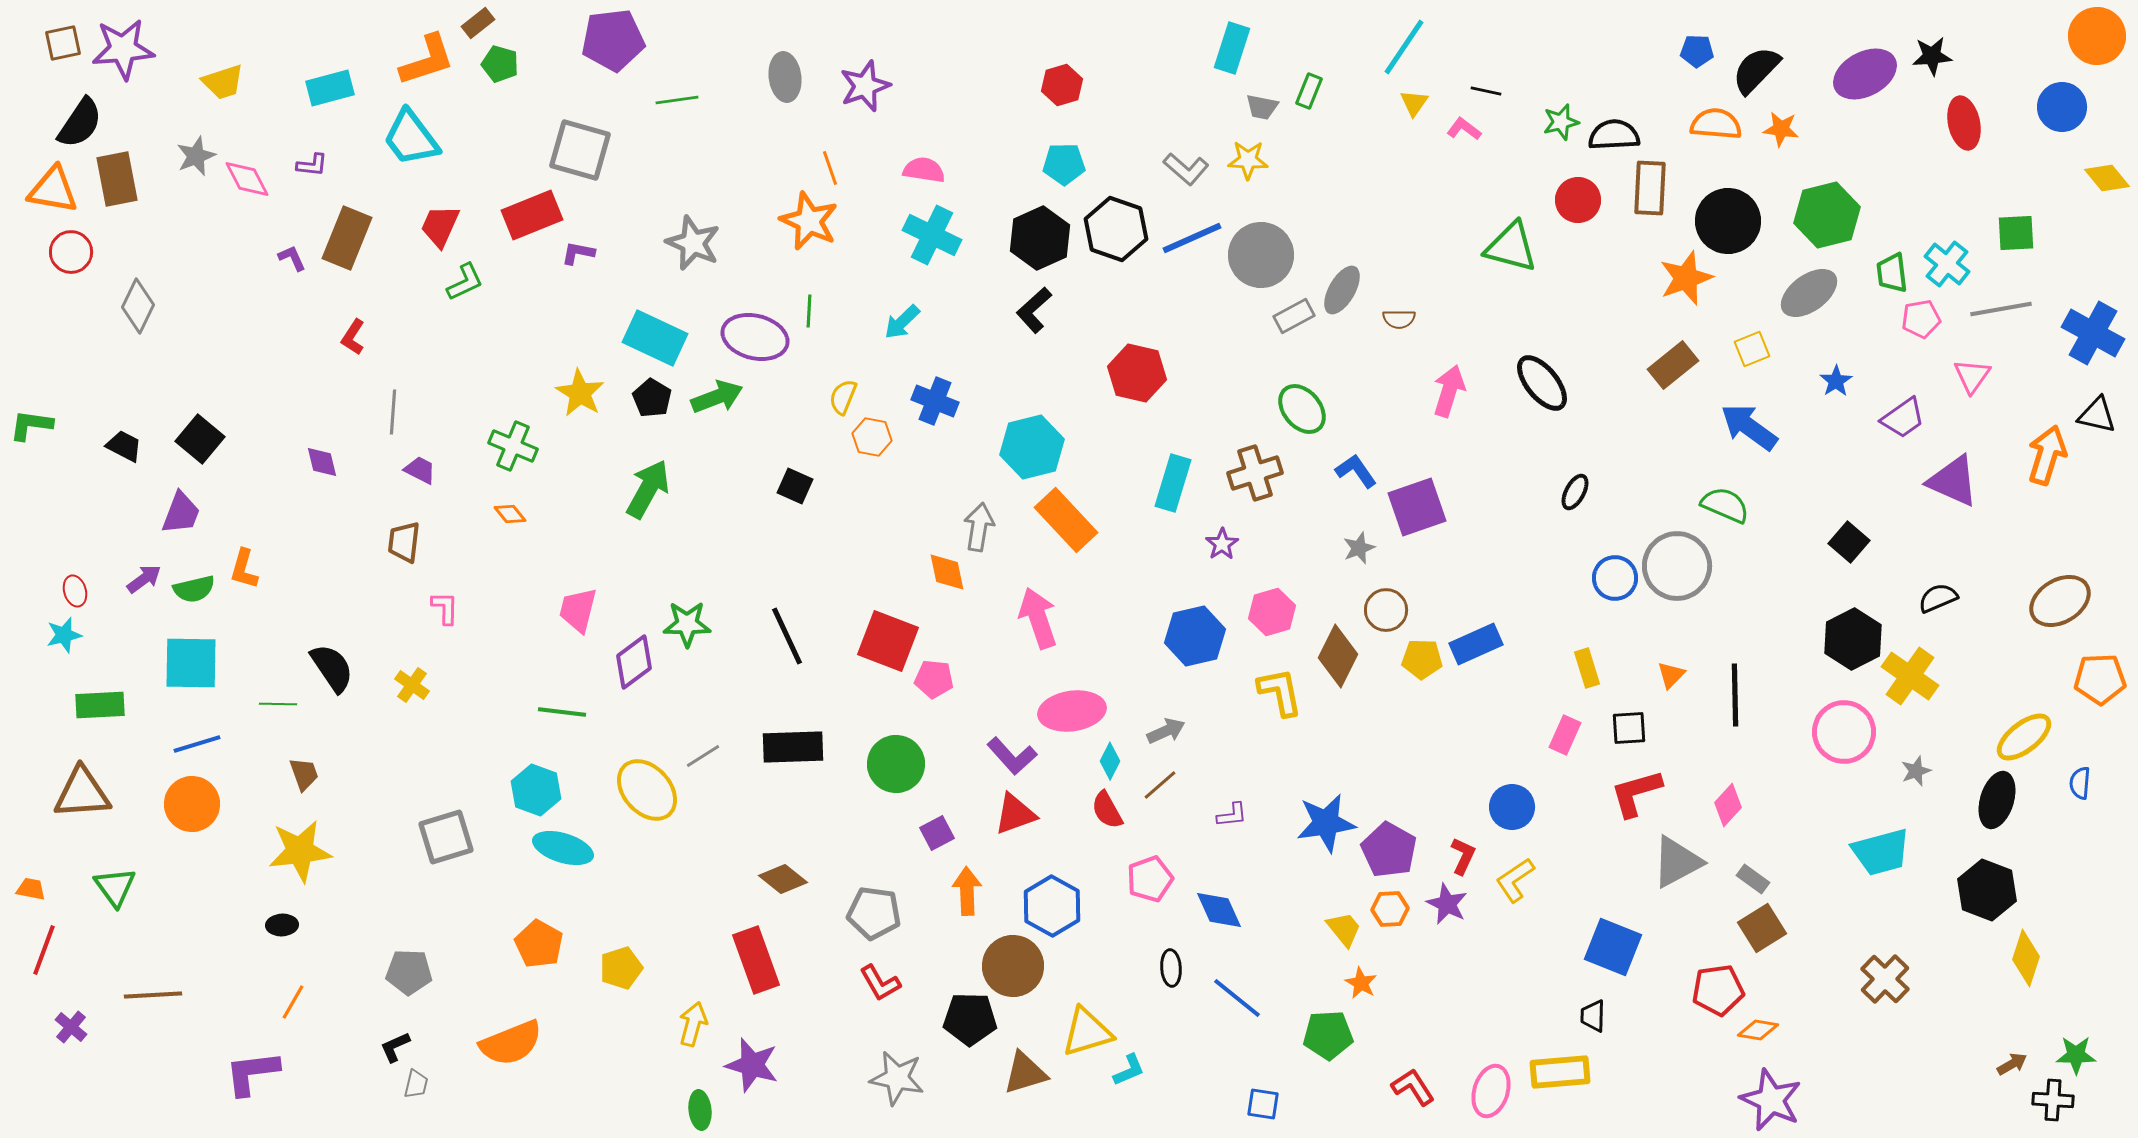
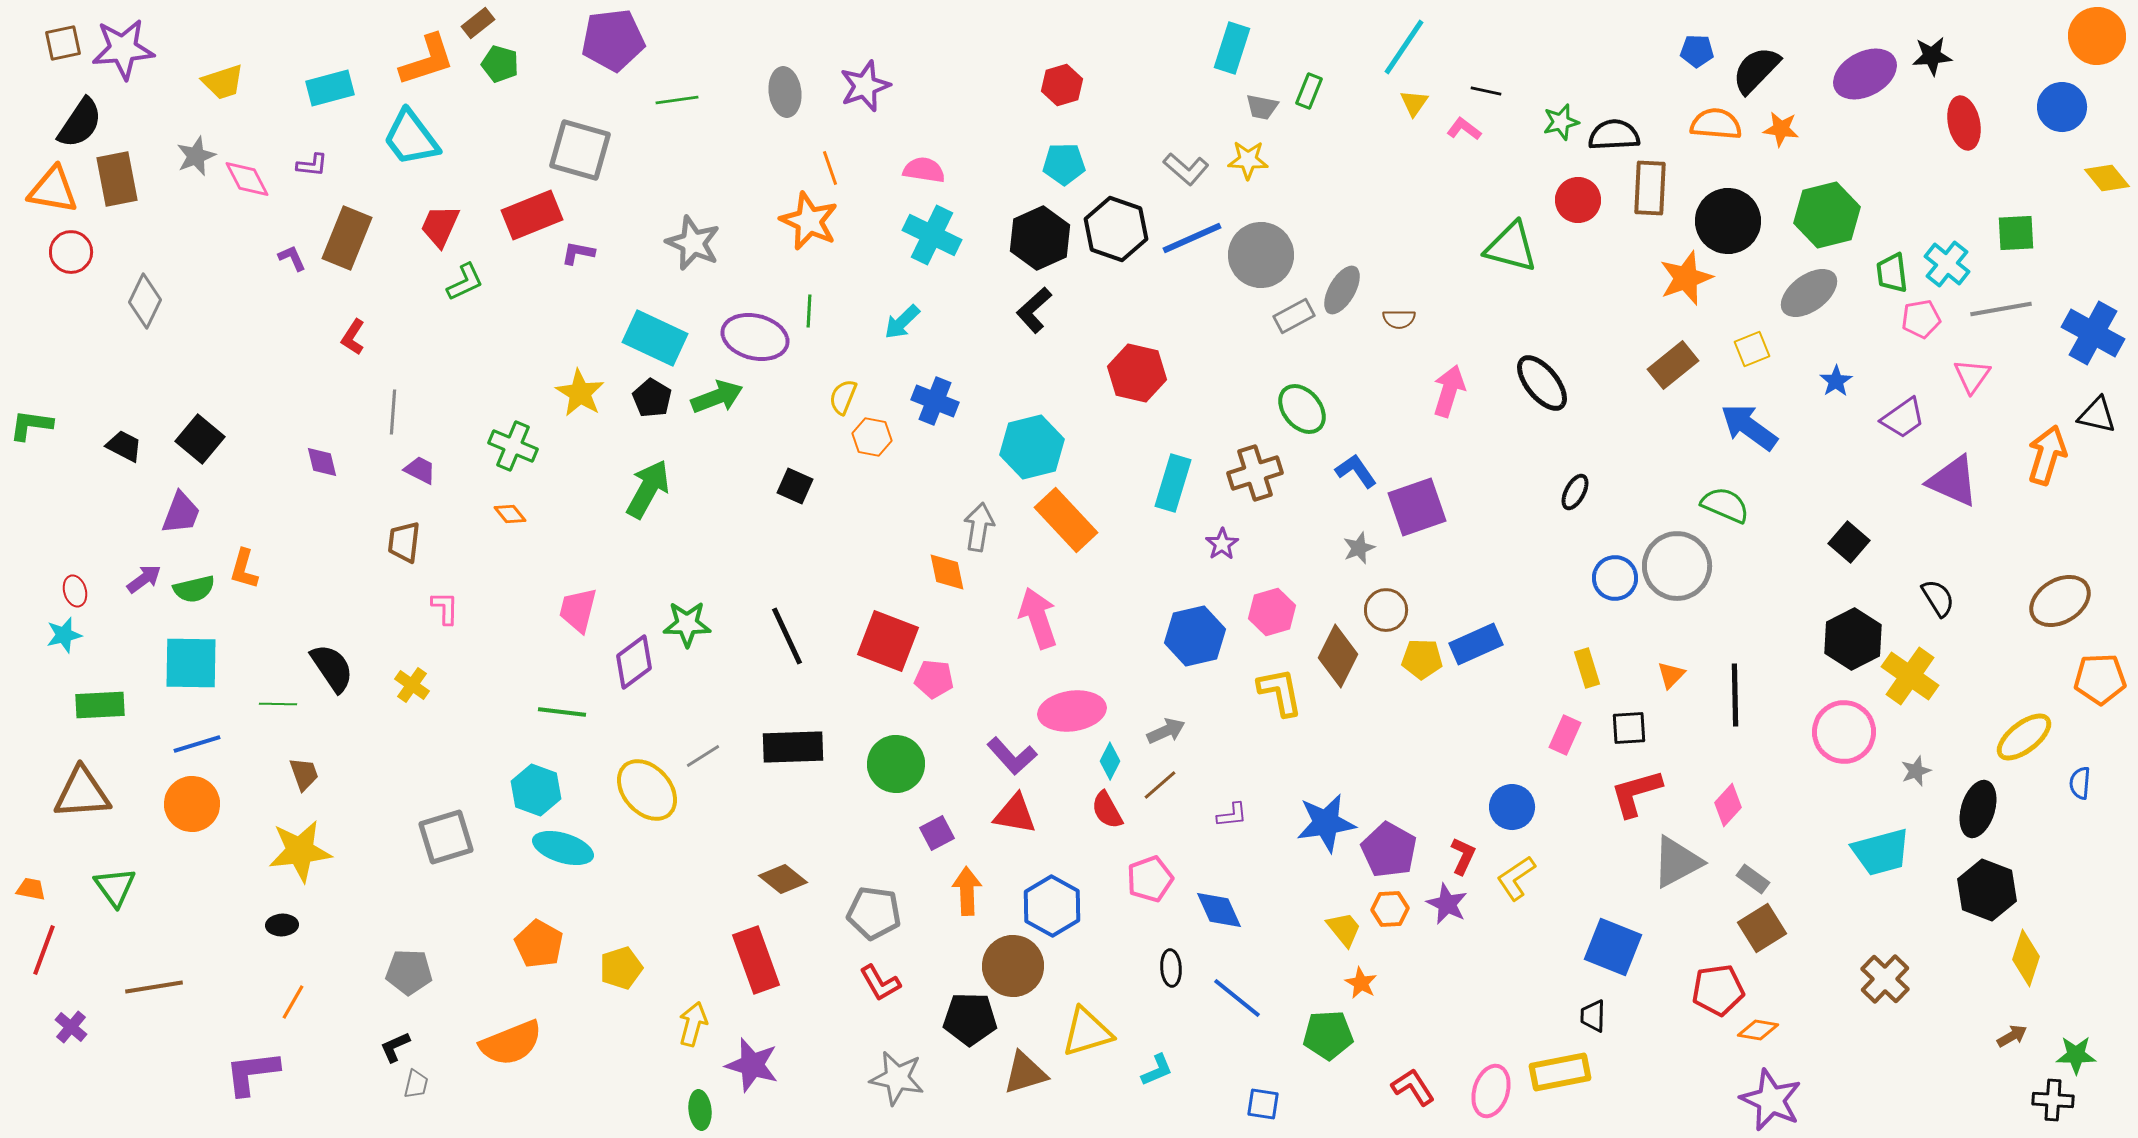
gray ellipse at (785, 77): moved 15 px down
gray diamond at (138, 306): moved 7 px right, 5 px up
black semicircle at (1938, 598): rotated 81 degrees clockwise
black ellipse at (1997, 800): moved 19 px left, 9 px down
red triangle at (1015, 814): rotated 30 degrees clockwise
yellow L-shape at (1515, 880): moved 1 px right, 2 px up
brown line at (153, 995): moved 1 px right, 8 px up; rotated 6 degrees counterclockwise
brown arrow at (2012, 1064): moved 28 px up
cyan L-shape at (1129, 1070): moved 28 px right
yellow rectangle at (1560, 1072): rotated 6 degrees counterclockwise
